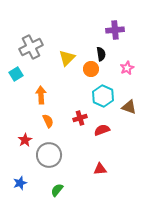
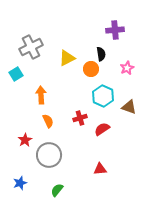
yellow triangle: rotated 18 degrees clockwise
red semicircle: moved 1 px up; rotated 14 degrees counterclockwise
